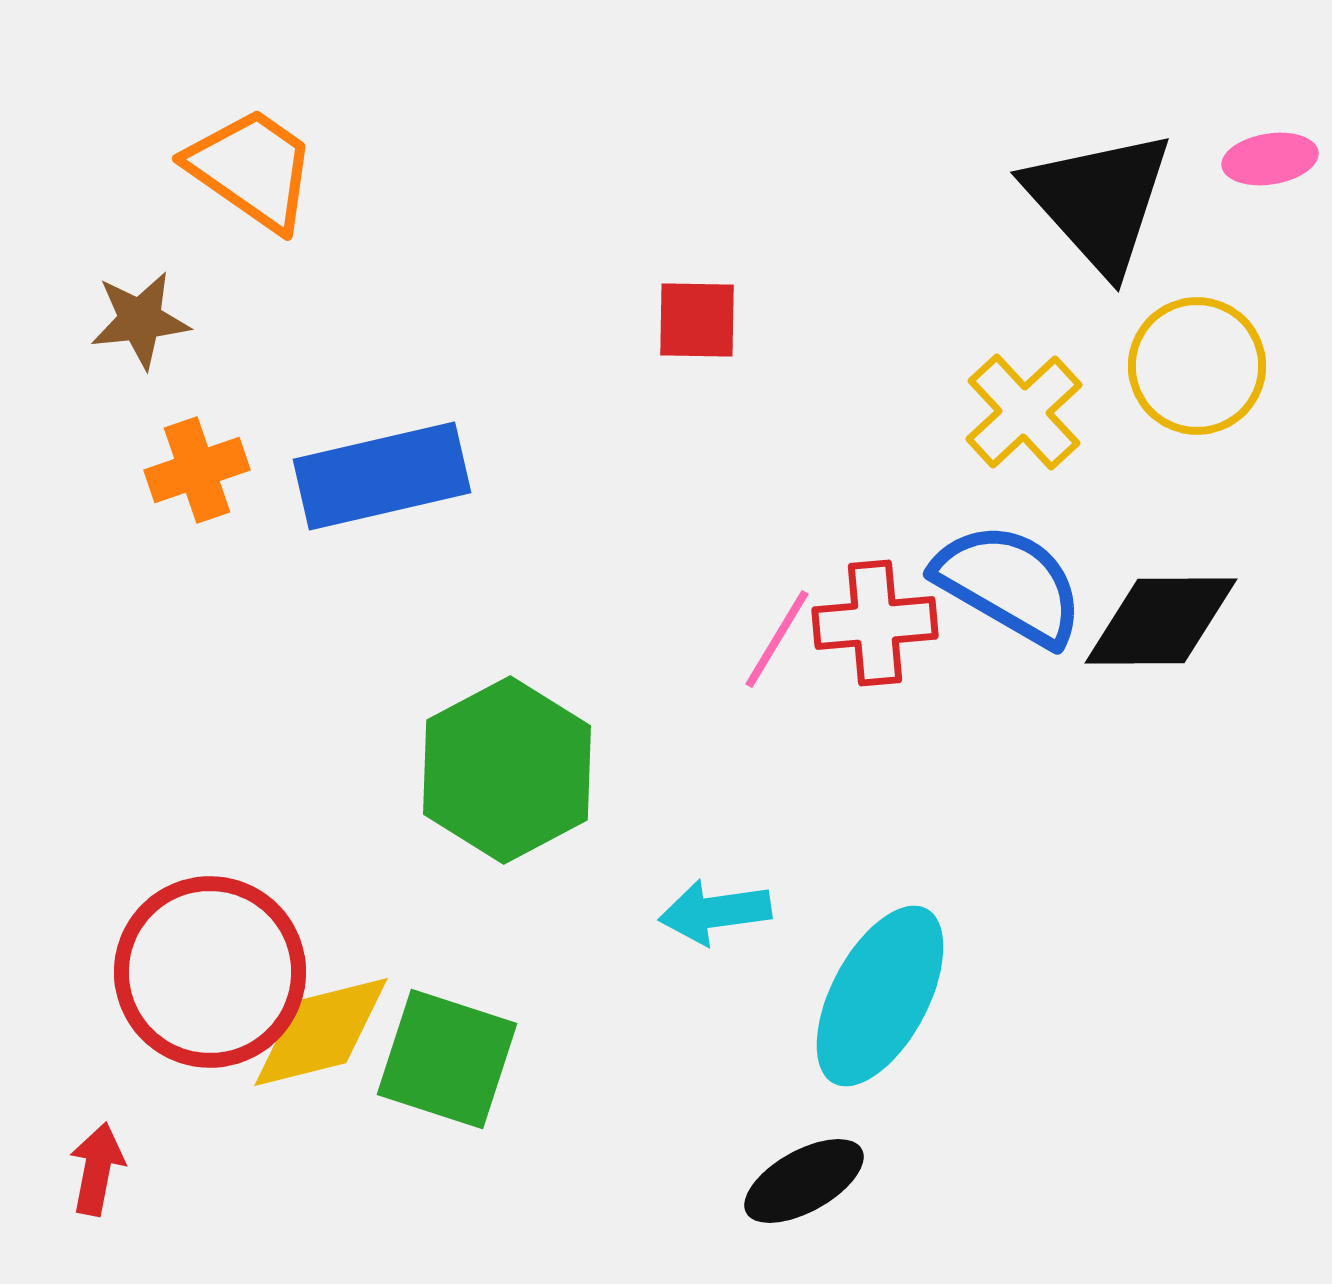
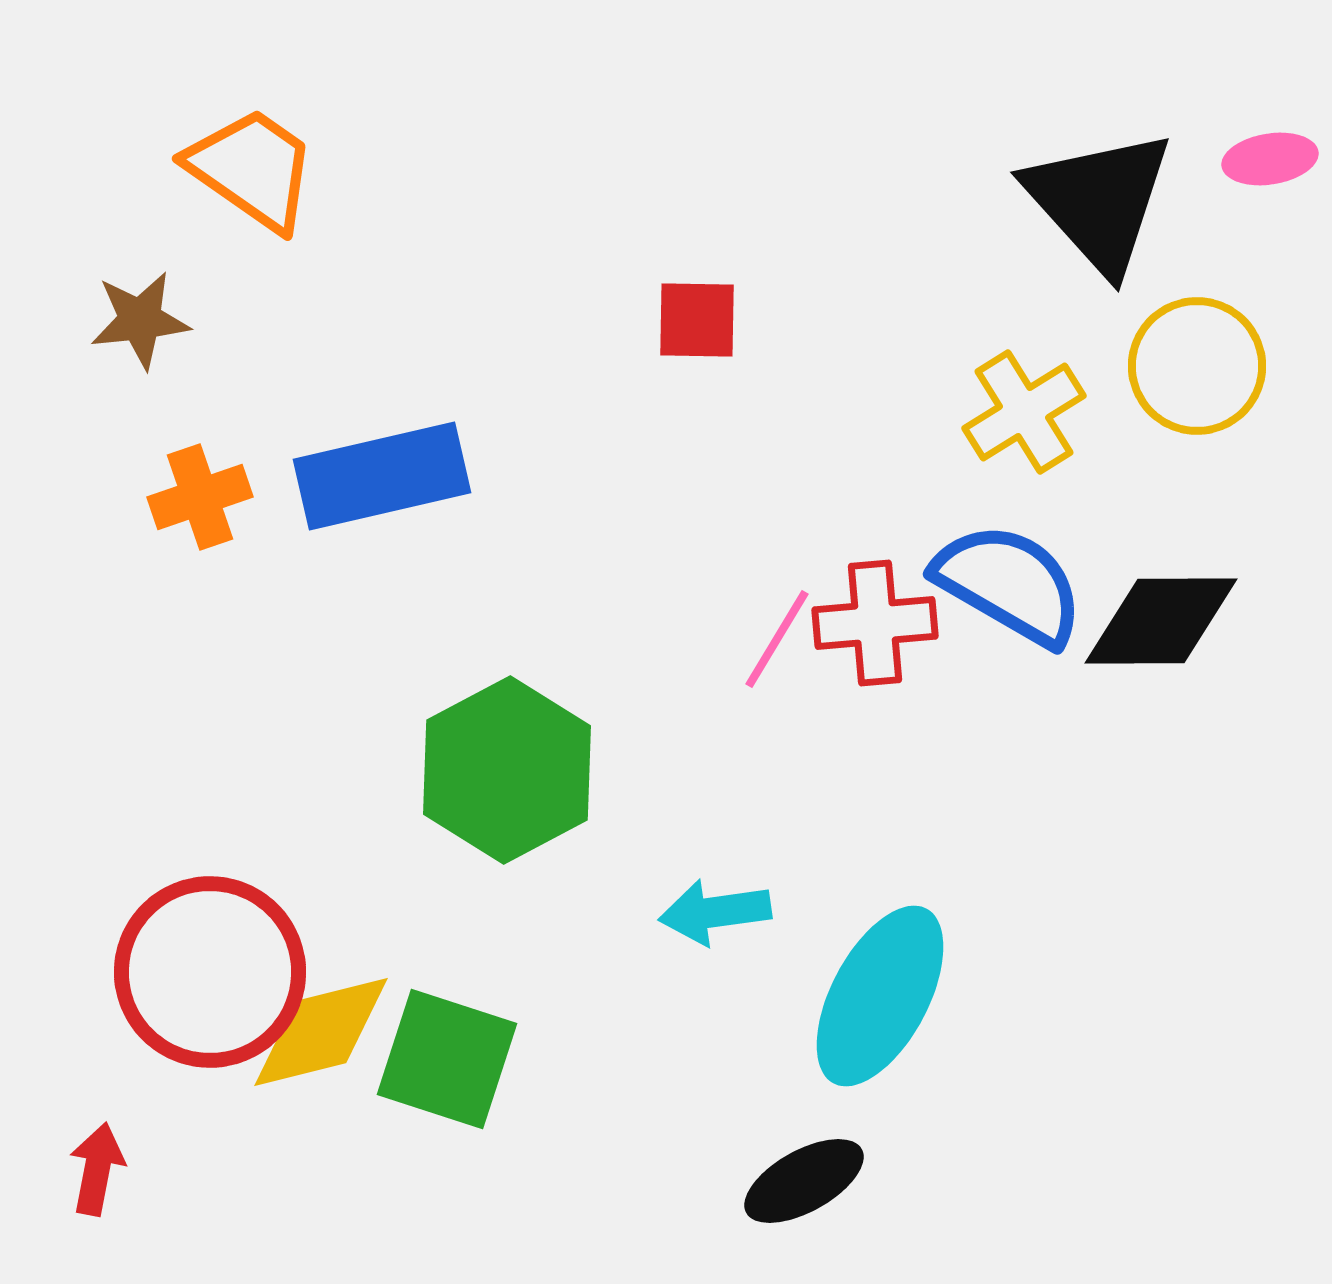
yellow cross: rotated 11 degrees clockwise
orange cross: moved 3 px right, 27 px down
